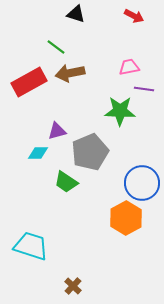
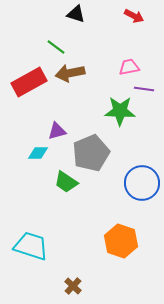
gray pentagon: moved 1 px right, 1 px down
orange hexagon: moved 5 px left, 23 px down; rotated 12 degrees counterclockwise
